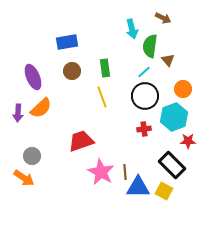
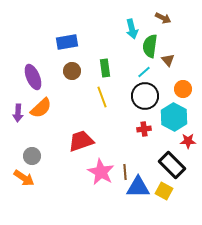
cyan hexagon: rotated 12 degrees counterclockwise
